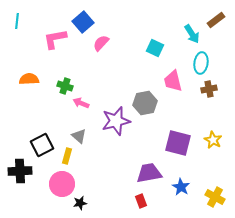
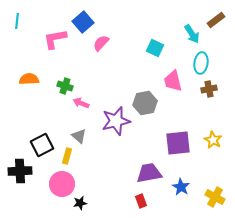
purple square: rotated 20 degrees counterclockwise
